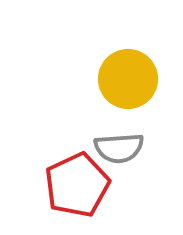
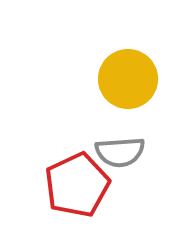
gray semicircle: moved 1 px right, 4 px down
